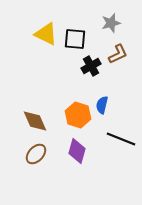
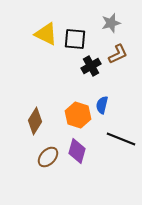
brown diamond: rotated 56 degrees clockwise
brown ellipse: moved 12 px right, 3 px down
